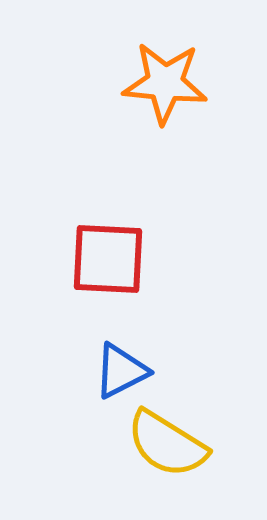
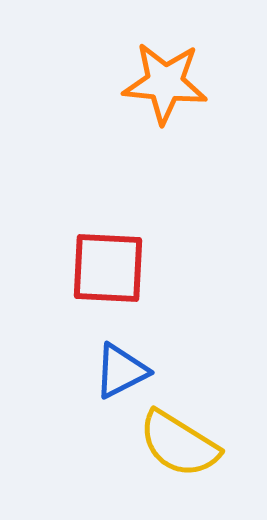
red square: moved 9 px down
yellow semicircle: moved 12 px right
